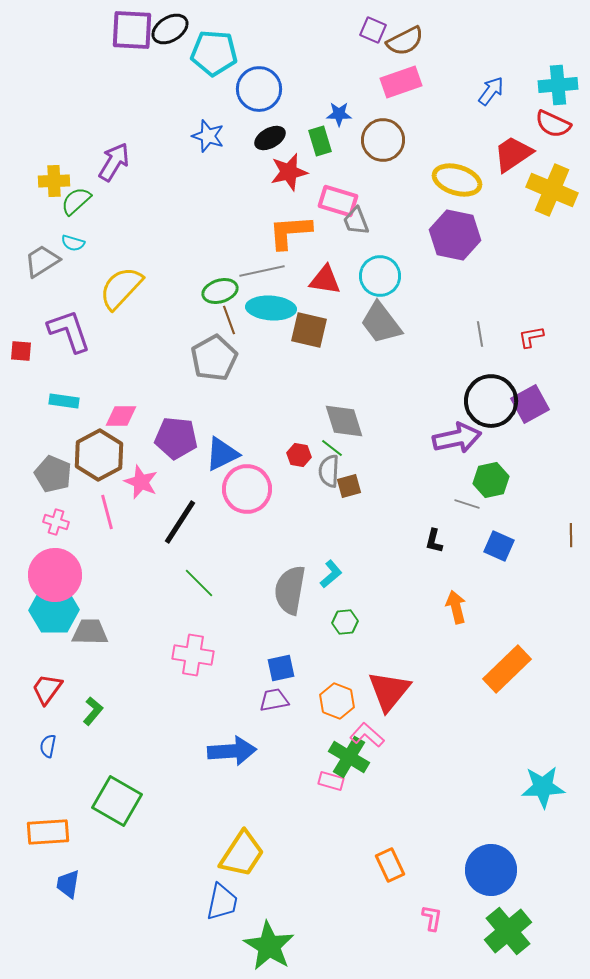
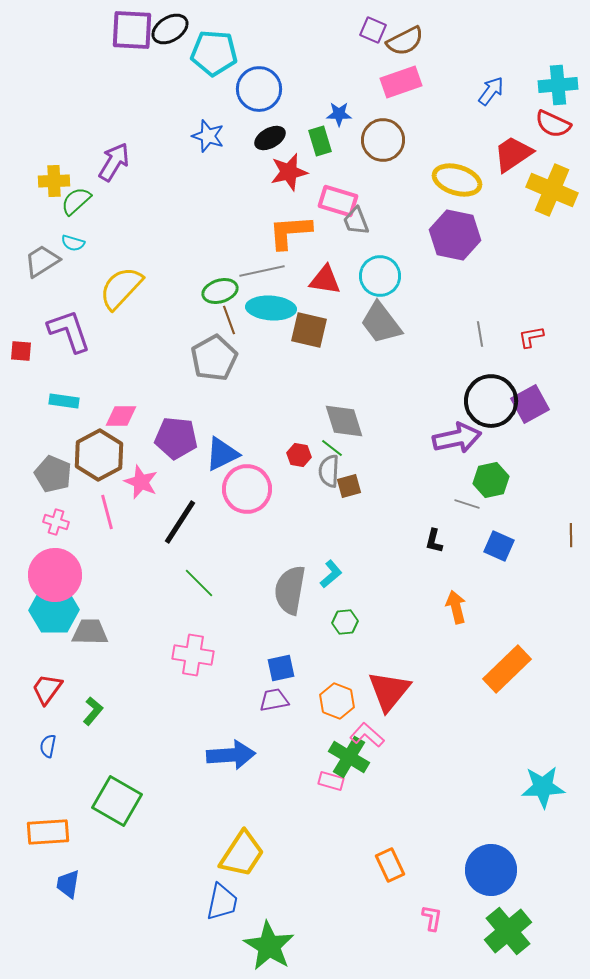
blue arrow at (232, 751): moved 1 px left, 4 px down
